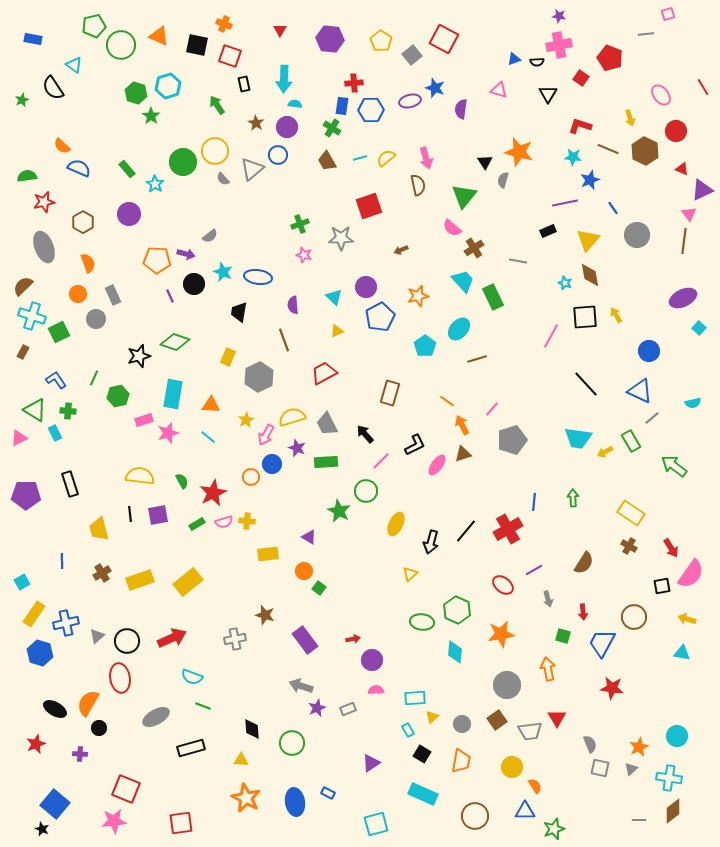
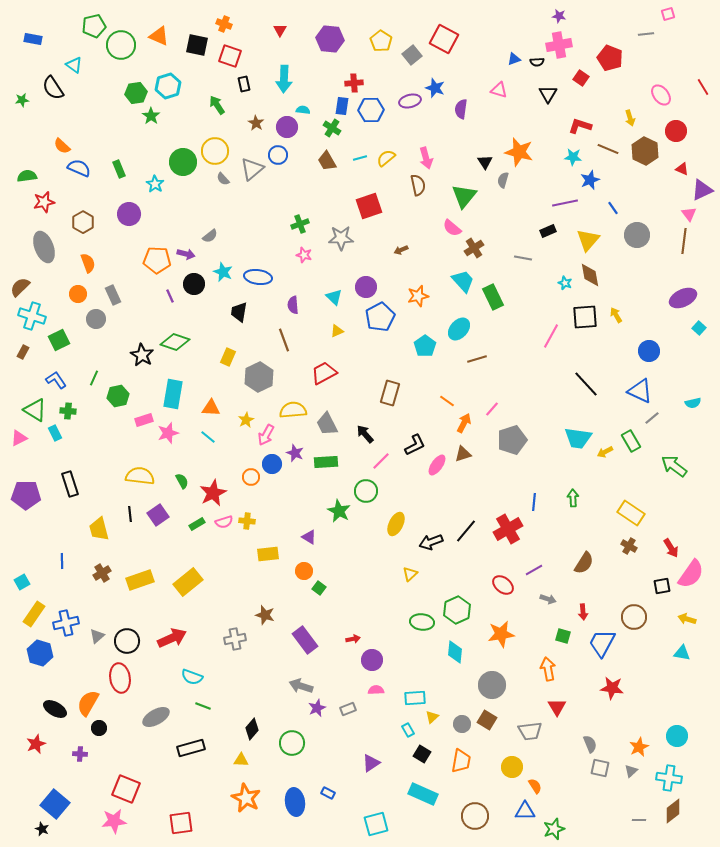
green hexagon at (136, 93): rotated 25 degrees counterclockwise
green star at (22, 100): rotated 16 degrees clockwise
cyan semicircle at (295, 104): moved 8 px right, 6 px down
green rectangle at (127, 169): moved 8 px left; rotated 18 degrees clockwise
gray line at (518, 261): moved 5 px right, 3 px up
brown semicircle at (23, 286): moved 3 px left, 1 px down
green square at (59, 332): moved 8 px down
black star at (139, 356): moved 3 px right, 1 px up; rotated 25 degrees counterclockwise
orange triangle at (211, 405): moved 3 px down
yellow semicircle at (292, 417): moved 1 px right, 7 px up; rotated 12 degrees clockwise
orange arrow at (462, 425): moved 2 px right, 2 px up; rotated 54 degrees clockwise
purple star at (297, 448): moved 2 px left, 5 px down
purple square at (158, 515): rotated 25 degrees counterclockwise
black arrow at (431, 542): rotated 55 degrees clockwise
gray arrow at (548, 599): rotated 56 degrees counterclockwise
green hexagon at (457, 610): rotated 12 degrees clockwise
gray circle at (507, 685): moved 15 px left
red triangle at (557, 718): moved 11 px up
brown square at (497, 720): moved 10 px left; rotated 24 degrees counterclockwise
black diamond at (252, 729): rotated 45 degrees clockwise
gray triangle at (631, 769): moved 2 px down
